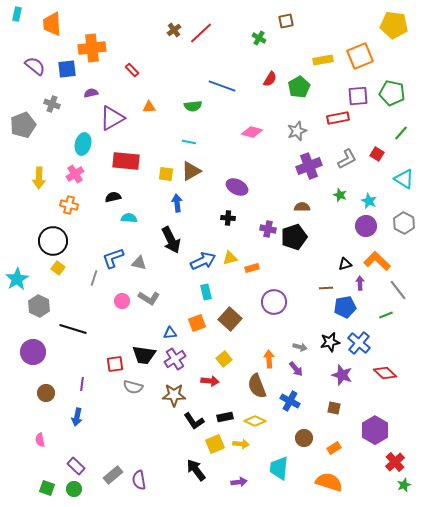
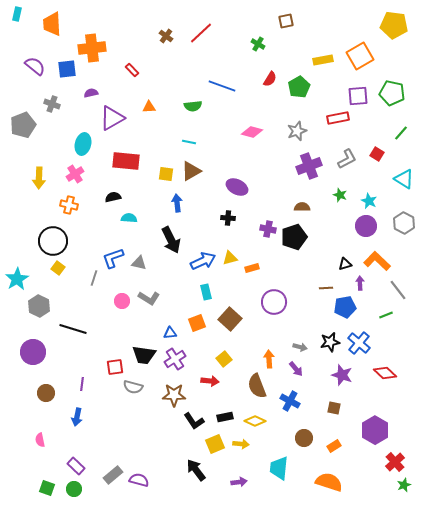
brown cross at (174, 30): moved 8 px left, 6 px down; rotated 16 degrees counterclockwise
green cross at (259, 38): moved 1 px left, 6 px down
orange square at (360, 56): rotated 8 degrees counterclockwise
red square at (115, 364): moved 3 px down
orange rectangle at (334, 448): moved 2 px up
purple semicircle at (139, 480): rotated 114 degrees clockwise
